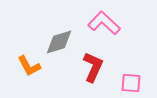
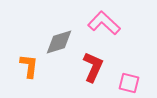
orange L-shape: rotated 145 degrees counterclockwise
pink square: moved 2 px left; rotated 10 degrees clockwise
